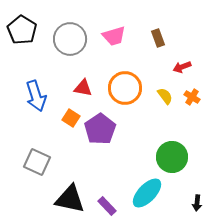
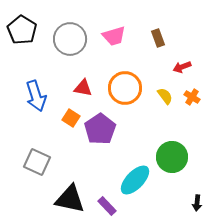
cyan ellipse: moved 12 px left, 13 px up
